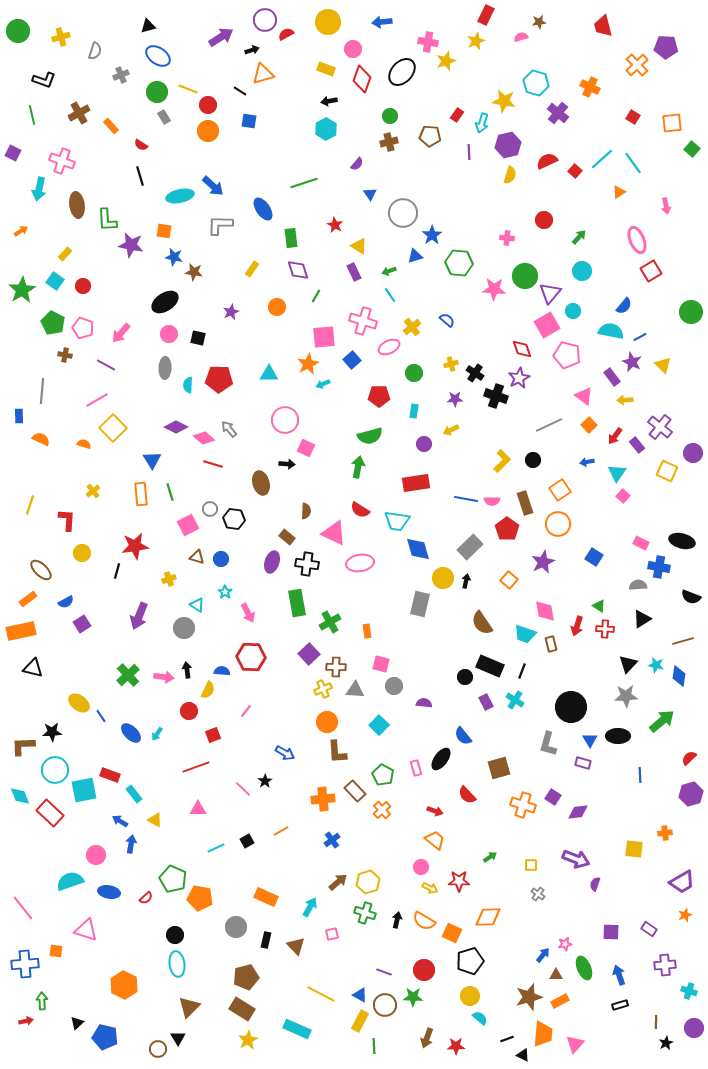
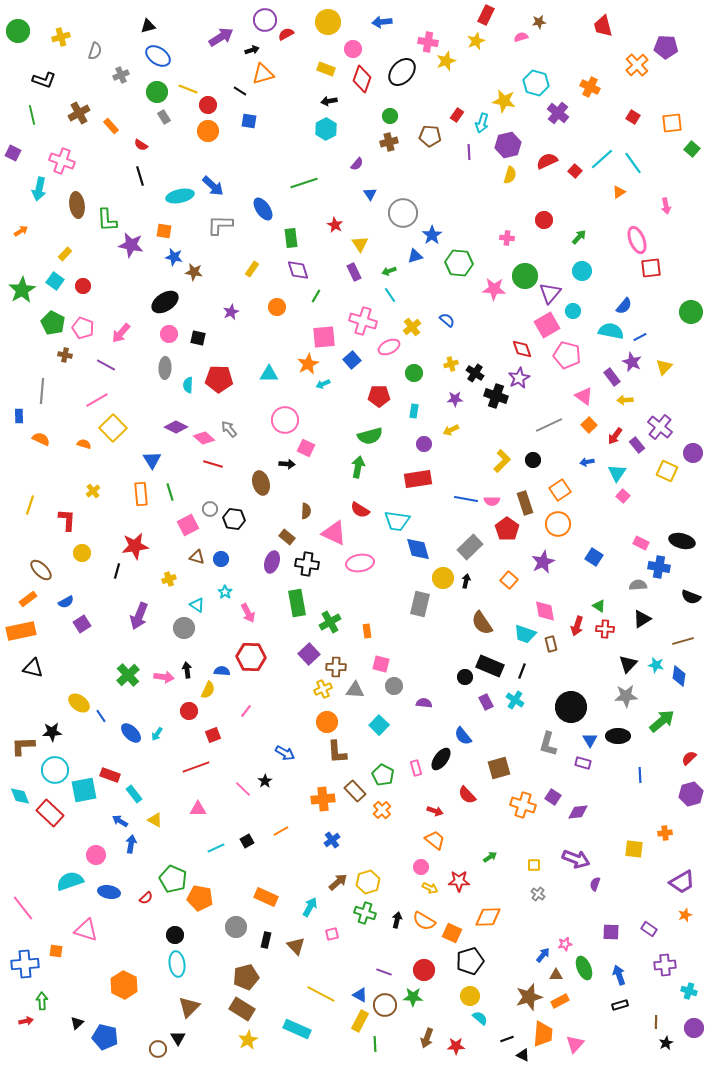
yellow triangle at (359, 246): moved 1 px right, 2 px up; rotated 24 degrees clockwise
red square at (651, 271): moved 3 px up; rotated 25 degrees clockwise
yellow triangle at (663, 365): moved 1 px right, 2 px down; rotated 30 degrees clockwise
red rectangle at (416, 483): moved 2 px right, 4 px up
yellow square at (531, 865): moved 3 px right
green line at (374, 1046): moved 1 px right, 2 px up
